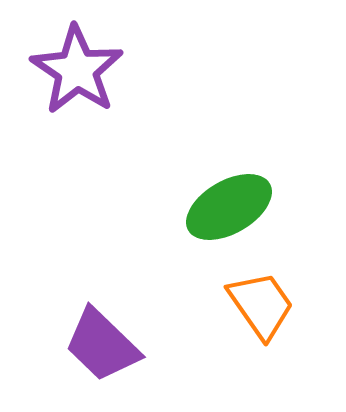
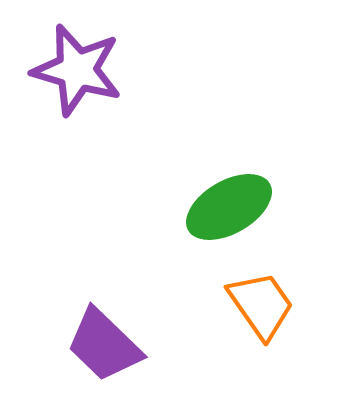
purple star: rotated 18 degrees counterclockwise
purple trapezoid: moved 2 px right
